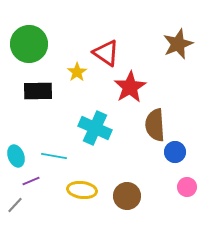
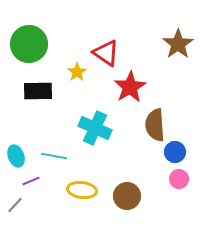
brown star: rotated 12 degrees counterclockwise
pink circle: moved 8 px left, 8 px up
